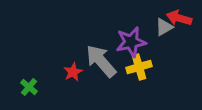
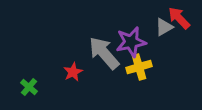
red arrow: rotated 30 degrees clockwise
gray arrow: moved 3 px right, 8 px up
